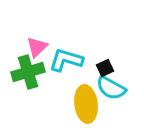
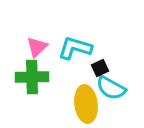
cyan L-shape: moved 9 px right, 12 px up
black square: moved 5 px left
green cross: moved 4 px right, 5 px down; rotated 16 degrees clockwise
